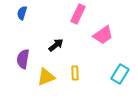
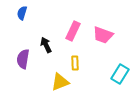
pink rectangle: moved 5 px left, 17 px down
pink trapezoid: rotated 55 degrees clockwise
black arrow: moved 10 px left; rotated 77 degrees counterclockwise
yellow rectangle: moved 10 px up
yellow triangle: moved 14 px right, 5 px down
